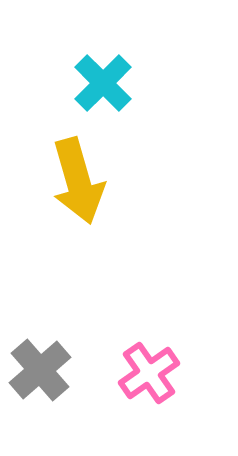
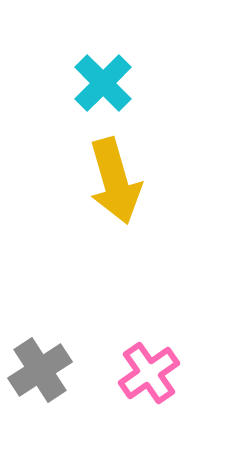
yellow arrow: moved 37 px right
gray cross: rotated 8 degrees clockwise
